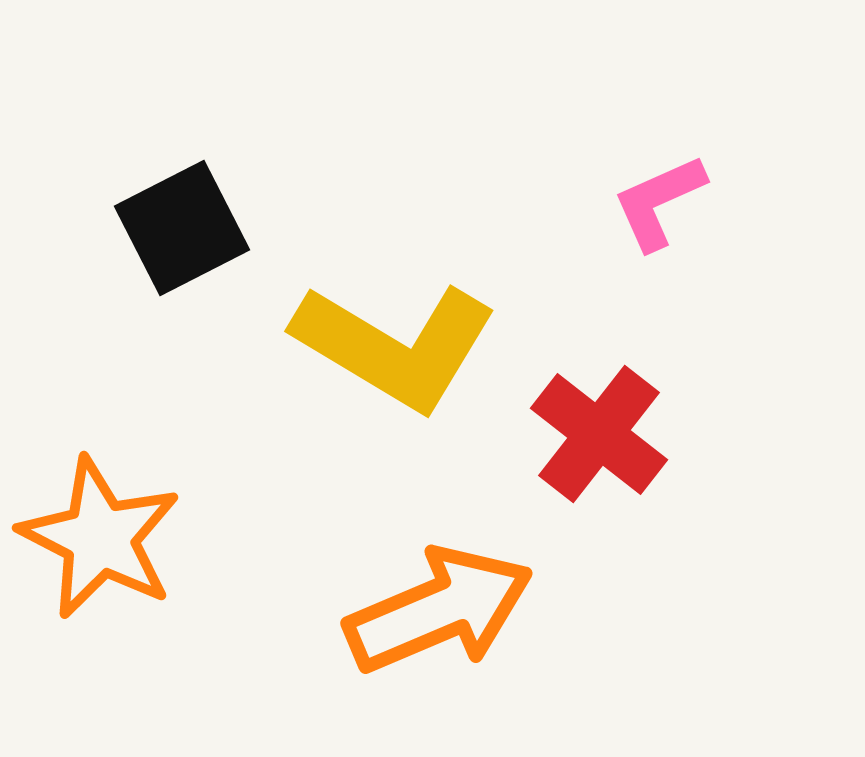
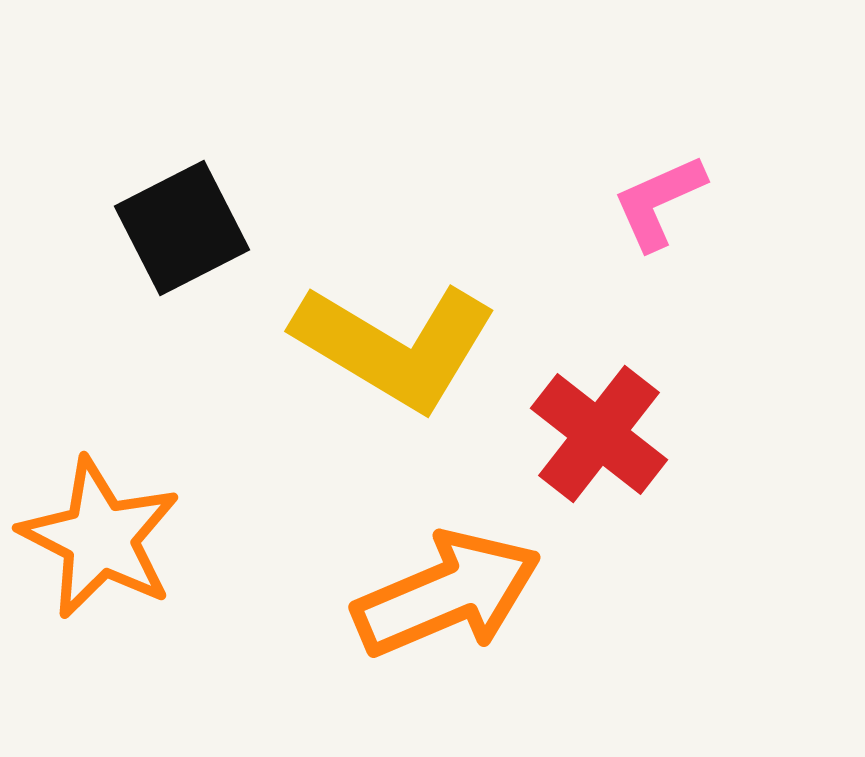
orange arrow: moved 8 px right, 16 px up
